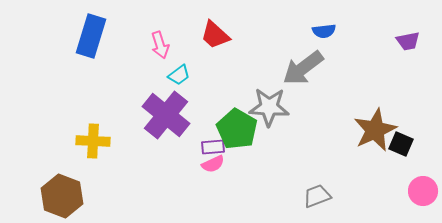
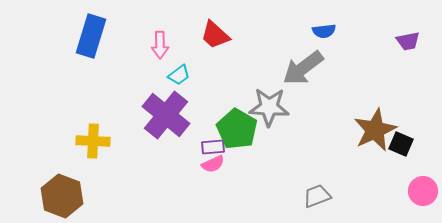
pink arrow: rotated 16 degrees clockwise
